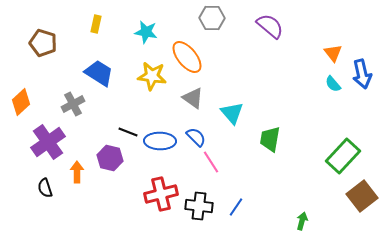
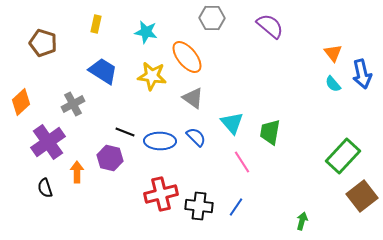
blue trapezoid: moved 4 px right, 2 px up
cyan triangle: moved 10 px down
black line: moved 3 px left
green trapezoid: moved 7 px up
pink line: moved 31 px right
